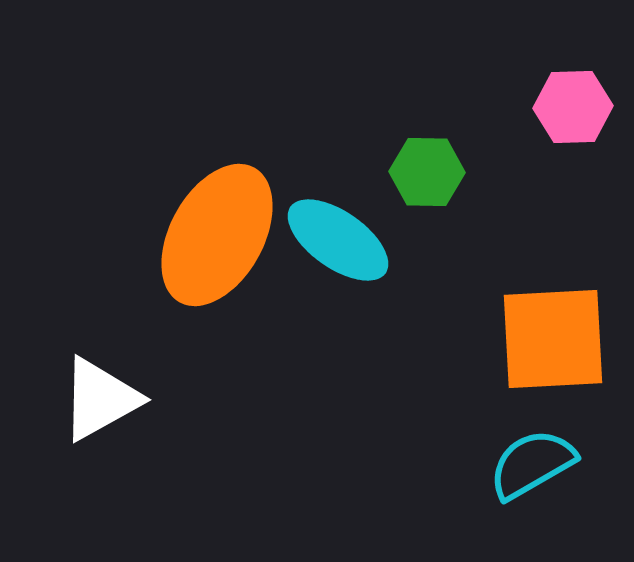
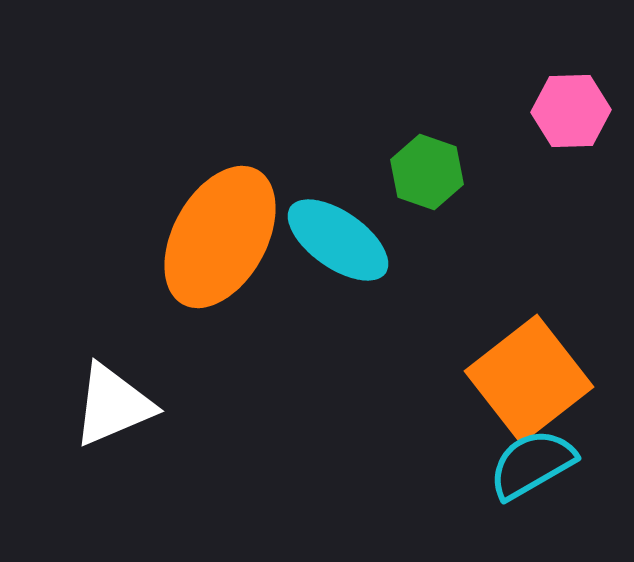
pink hexagon: moved 2 px left, 4 px down
green hexagon: rotated 18 degrees clockwise
orange ellipse: moved 3 px right, 2 px down
orange square: moved 24 px left, 40 px down; rotated 35 degrees counterclockwise
white triangle: moved 13 px right, 6 px down; rotated 6 degrees clockwise
